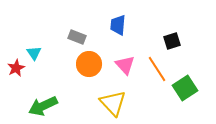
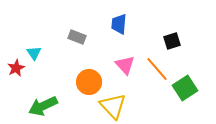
blue trapezoid: moved 1 px right, 1 px up
orange circle: moved 18 px down
orange line: rotated 8 degrees counterclockwise
yellow triangle: moved 3 px down
